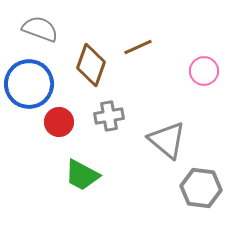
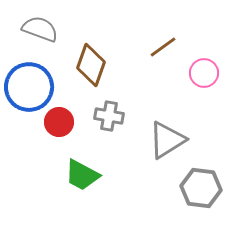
brown line: moved 25 px right; rotated 12 degrees counterclockwise
pink circle: moved 2 px down
blue circle: moved 3 px down
gray cross: rotated 20 degrees clockwise
gray triangle: rotated 48 degrees clockwise
